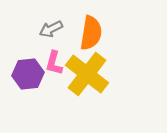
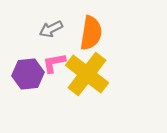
pink L-shape: rotated 65 degrees clockwise
